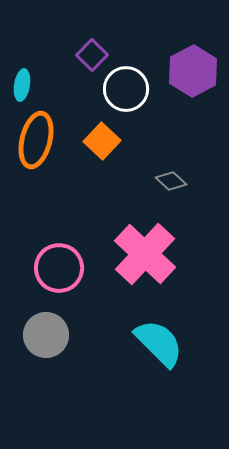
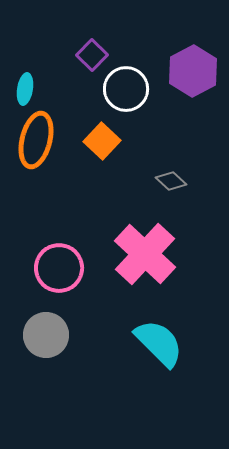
cyan ellipse: moved 3 px right, 4 px down
